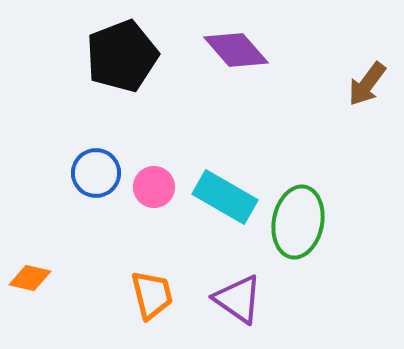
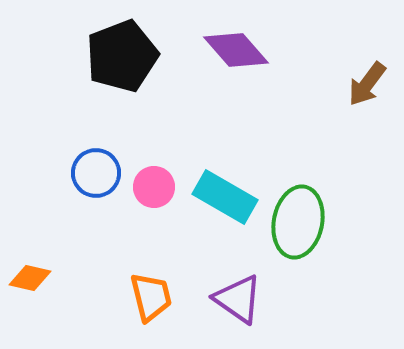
orange trapezoid: moved 1 px left, 2 px down
